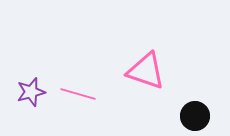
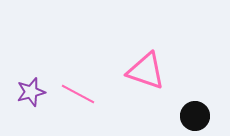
pink line: rotated 12 degrees clockwise
